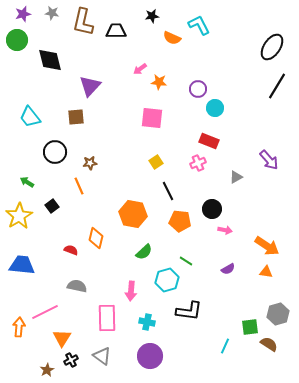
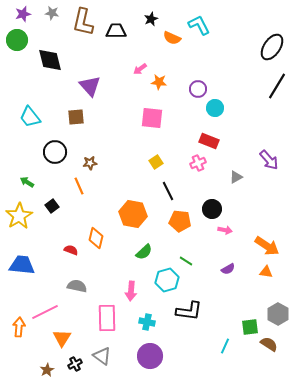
black star at (152, 16): moved 1 px left, 3 px down; rotated 16 degrees counterclockwise
purple triangle at (90, 86): rotated 25 degrees counterclockwise
gray hexagon at (278, 314): rotated 15 degrees counterclockwise
black cross at (71, 360): moved 4 px right, 4 px down
